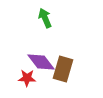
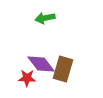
green arrow: rotated 78 degrees counterclockwise
purple diamond: moved 2 px down
